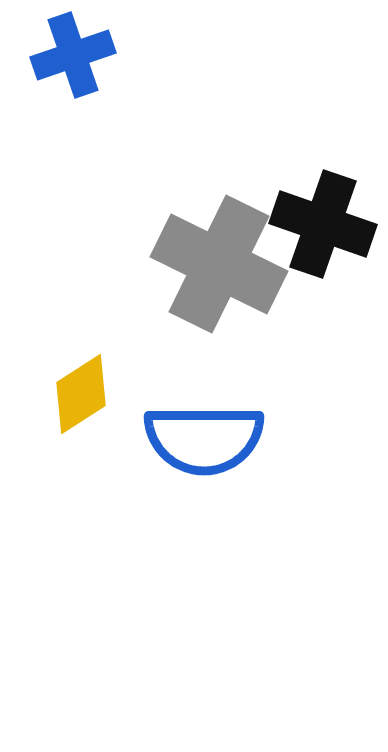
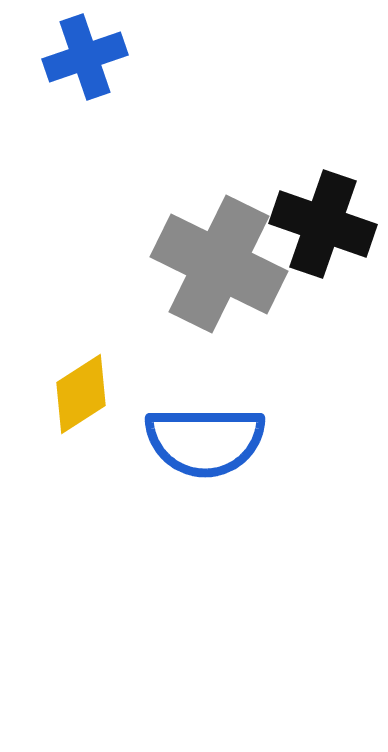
blue cross: moved 12 px right, 2 px down
blue semicircle: moved 1 px right, 2 px down
